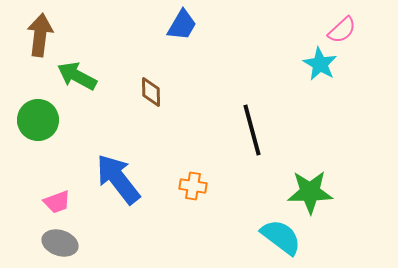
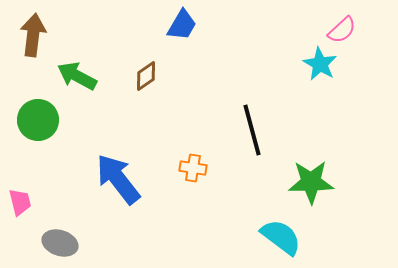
brown arrow: moved 7 px left
brown diamond: moved 5 px left, 16 px up; rotated 56 degrees clockwise
orange cross: moved 18 px up
green star: moved 1 px right, 10 px up
pink trapezoid: moved 37 px left; rotated 84 degrees counterclockwise
